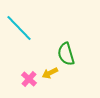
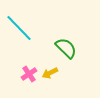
green semicircle: moved 6 px up; rotated 150 degrees clockwise
pink cross: moved 5 px up; rotated 14 degrees clockwise
